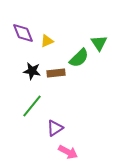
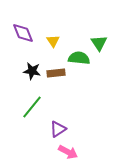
yellow triangle: moved 6 px right; rotated 40 degrees counterclockwise
green semicircle: rotated 130 degrees counterclockwise
green line: moved 1 px down
purple triangle: moved 3 px right, 1 px down
